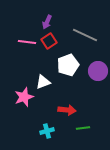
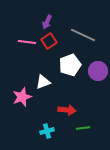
gray line: moved 2 px left
white pentagon: moved 2 px right
pink star: moved 2 px left
